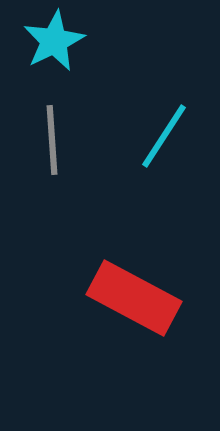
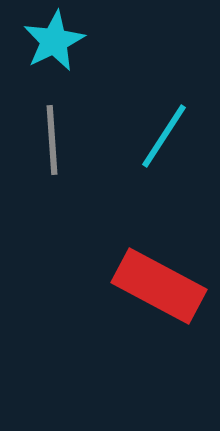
red rectangle: moved 25 px right, 12 px up
